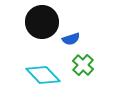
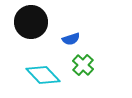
black circle: moved 11 px left
